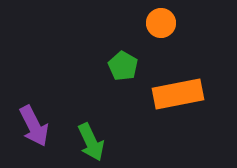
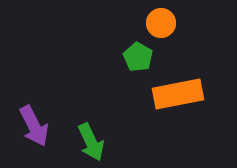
green pentagon: moved 15 px right, 9 px up
